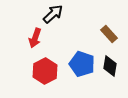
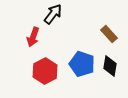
black arrow: rotated 10 degrees counterclockwise
red arrow: moved 2 px left, 1 px up
